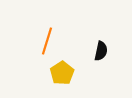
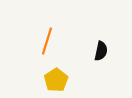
yellow pentagon: moved 6 px left, 7 px down
